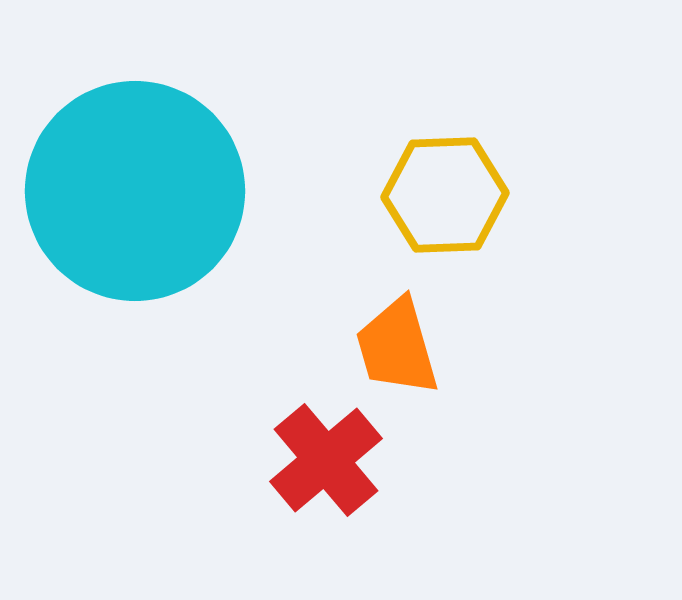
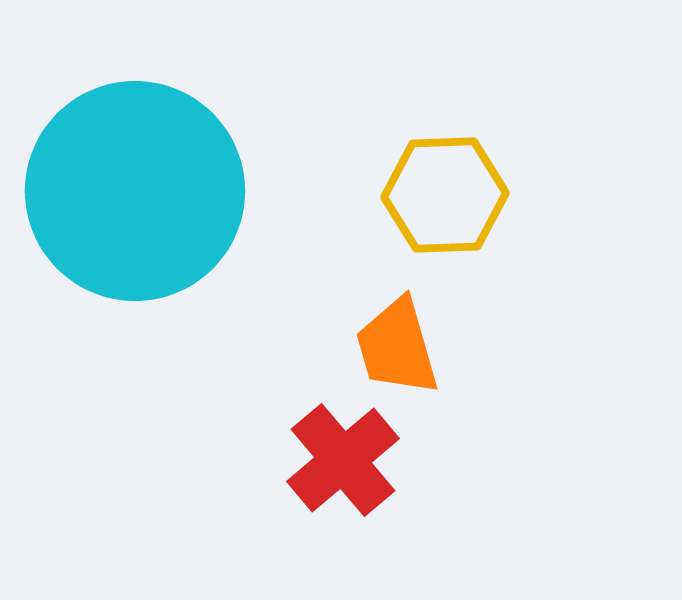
red cross: moved 17 px right
